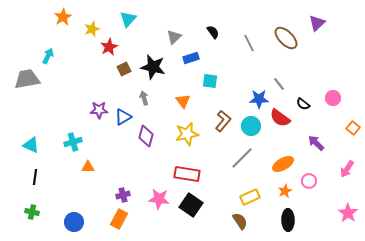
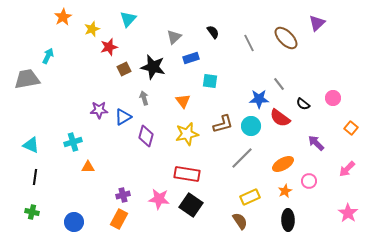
red star at (109, 47): rotated 12 degrees clockwise
brown L-shape at (223, 121): moved 3 px down; rotated 35 degrees clockwise
orange square at (353, 128): moved 2 px left
pink arrow at (347, 169): rotated 12 degrees clockwise
